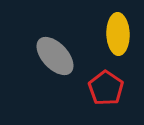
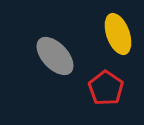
yellow ellipse: rotated 18 degrees counterclockwise
